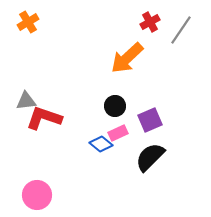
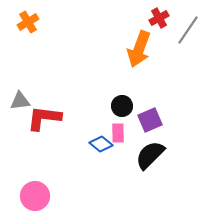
red cross: moved 9 px right, 4 px up
gray line: moved 7 px right
orange arrow: moved 12 px right, 9 px up; rotated 27 degrees counterclockwise
gray triangle: moved 6 px left
black circle: moved 7 px right
red L-shape: rotated 12 degrees counterclockwise
pink rectangle: rotated 66 degrees counterclockwise
black semicircle: moved 2 px up
pink circle: moved 2 px left, 1 px down
